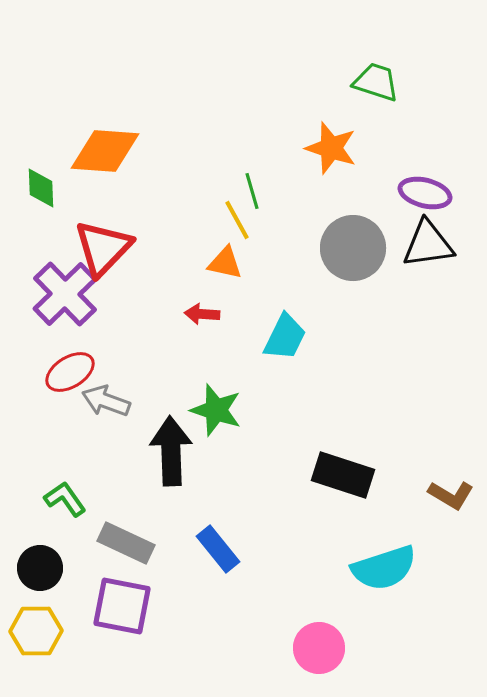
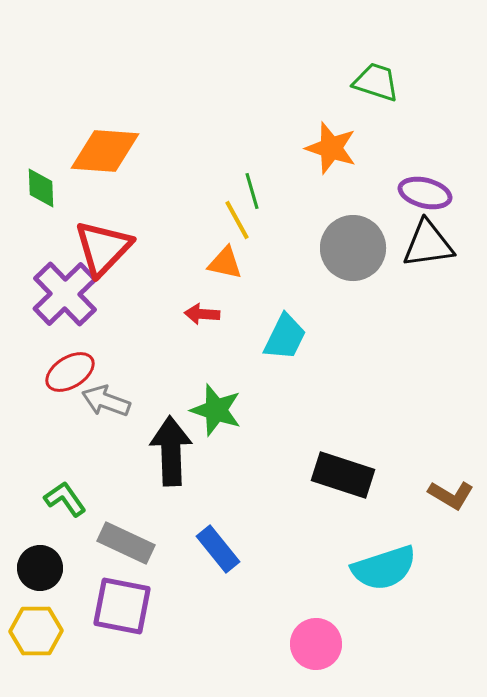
pink circle: moved 3 px left, 4 px up
